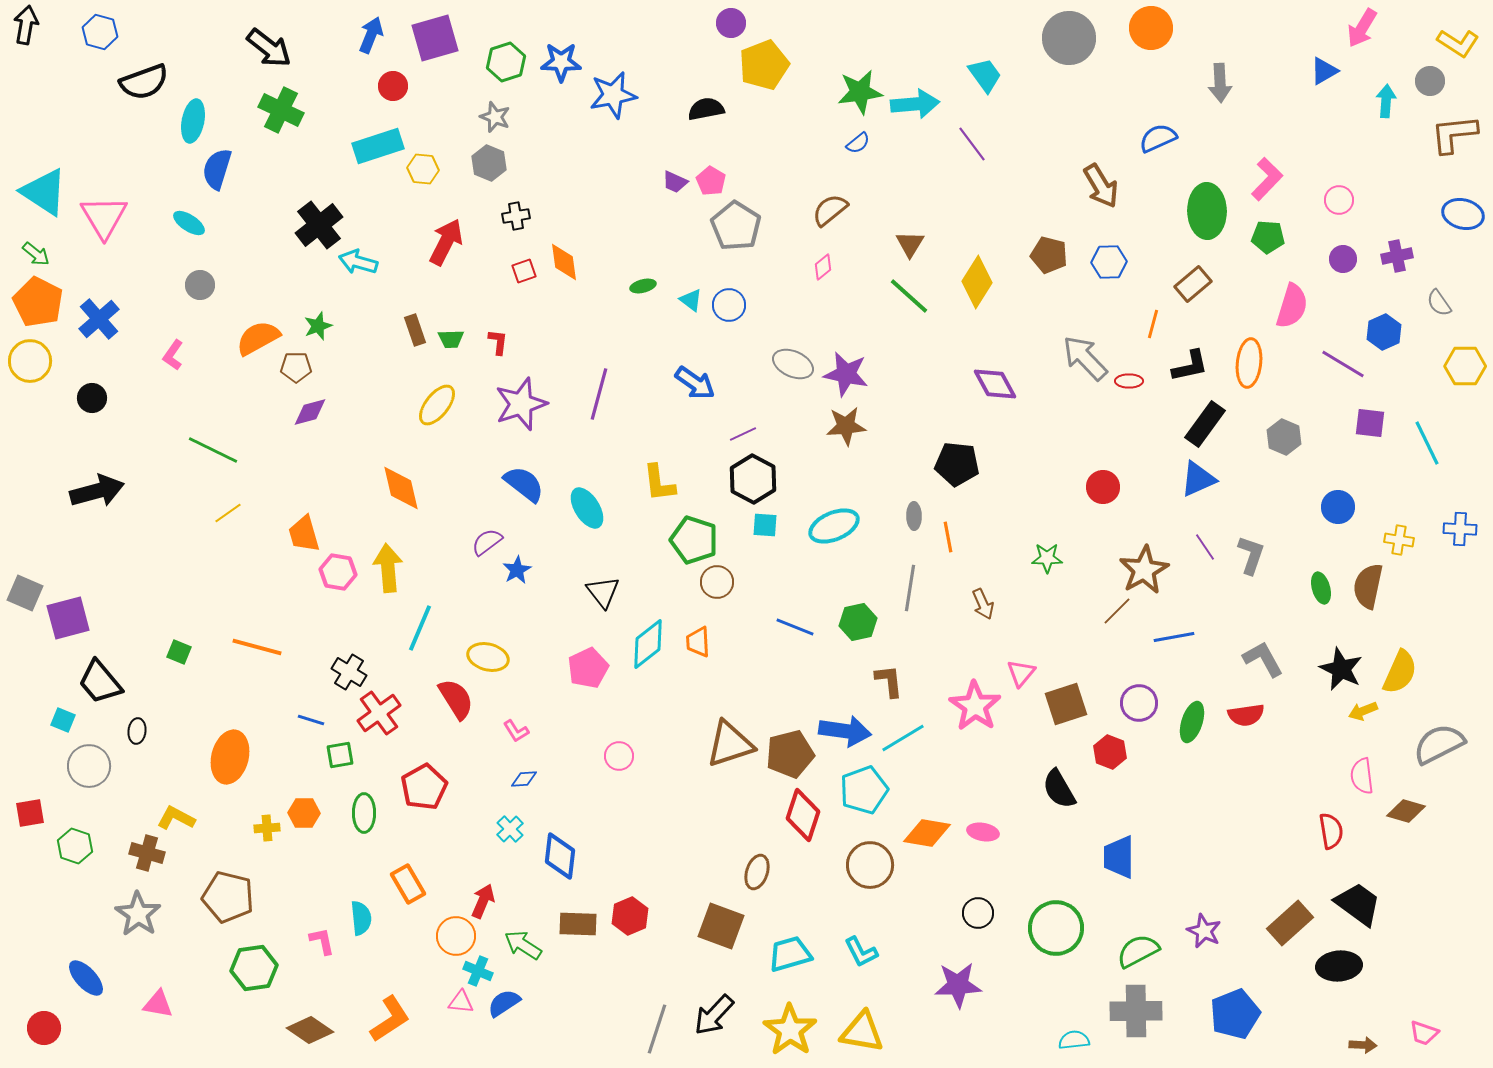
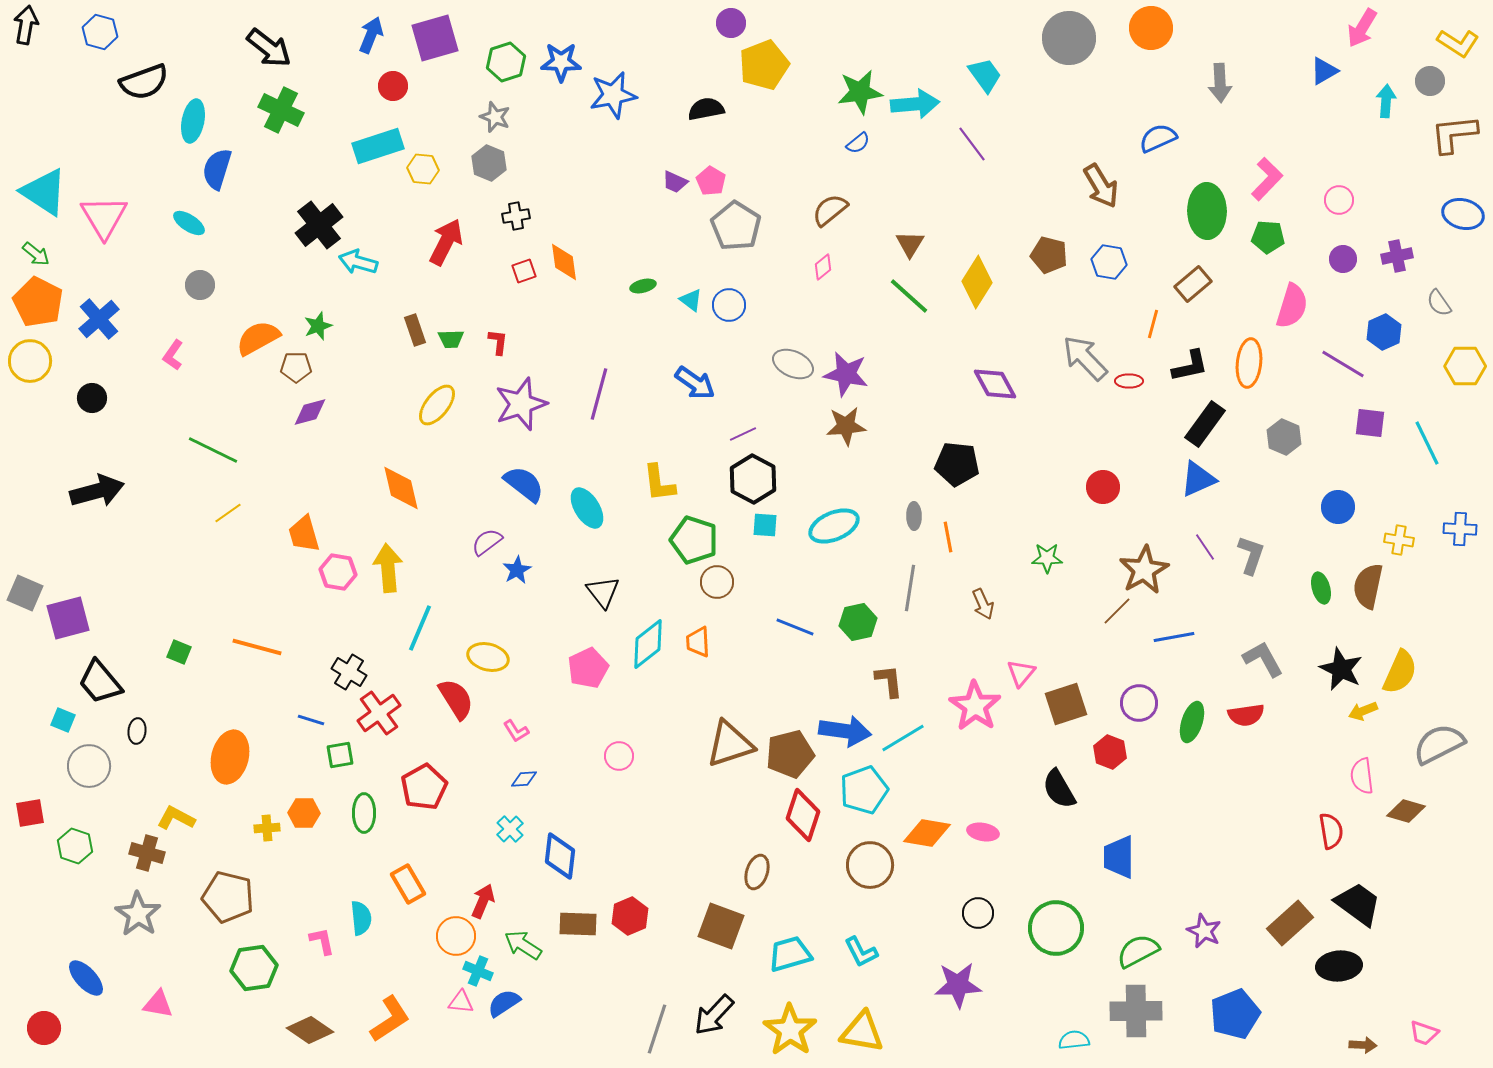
blue hexagon at (1109, 262): rotated 12 degrees clockwise
